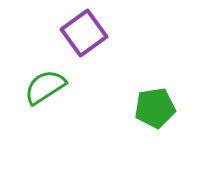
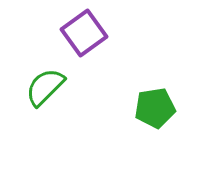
green semicircle: rotated 12 degrees counterclockwise
